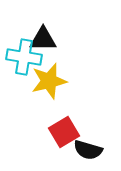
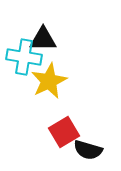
yellow star: rotated 12 degrees counterclockwise
